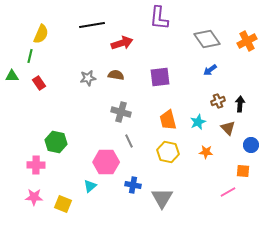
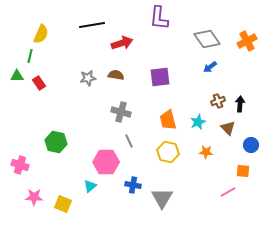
blue arrow: moved 3 px up
green triangle: moved 5 px right
pink cross: moved 16 px left; rotated 18 degrees clockwise
